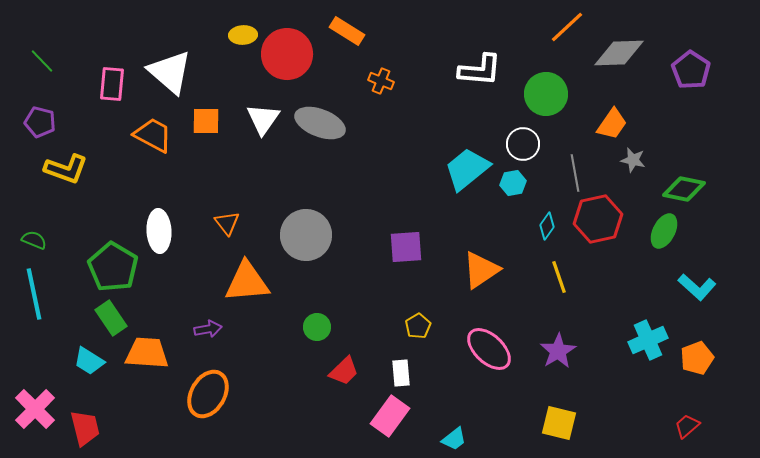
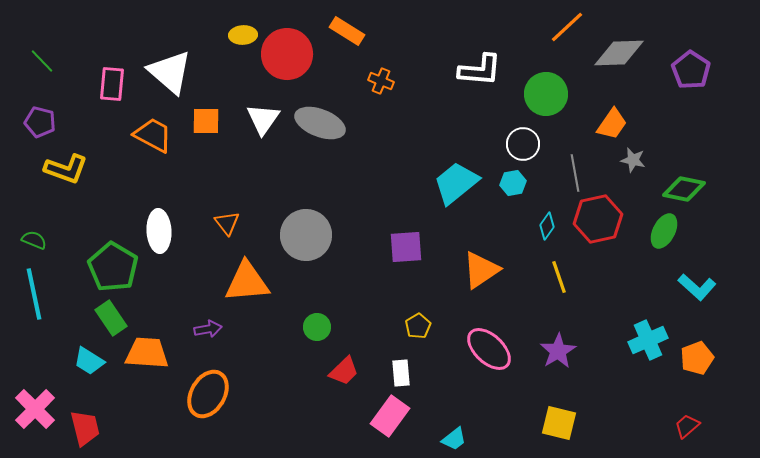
cyan trapezoid at (467, 169): moved 11 px left, 14 px down
